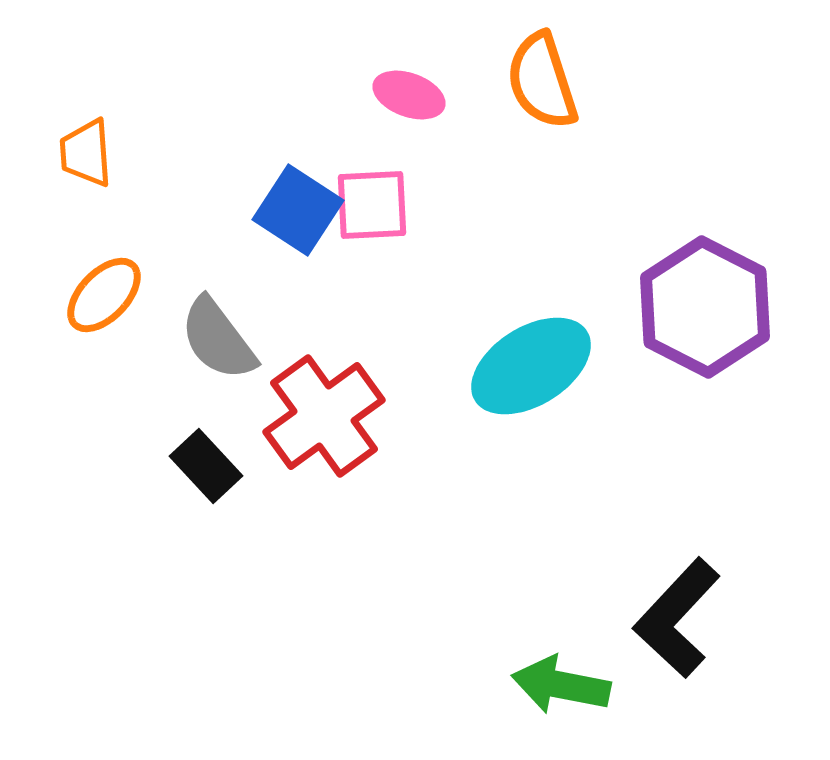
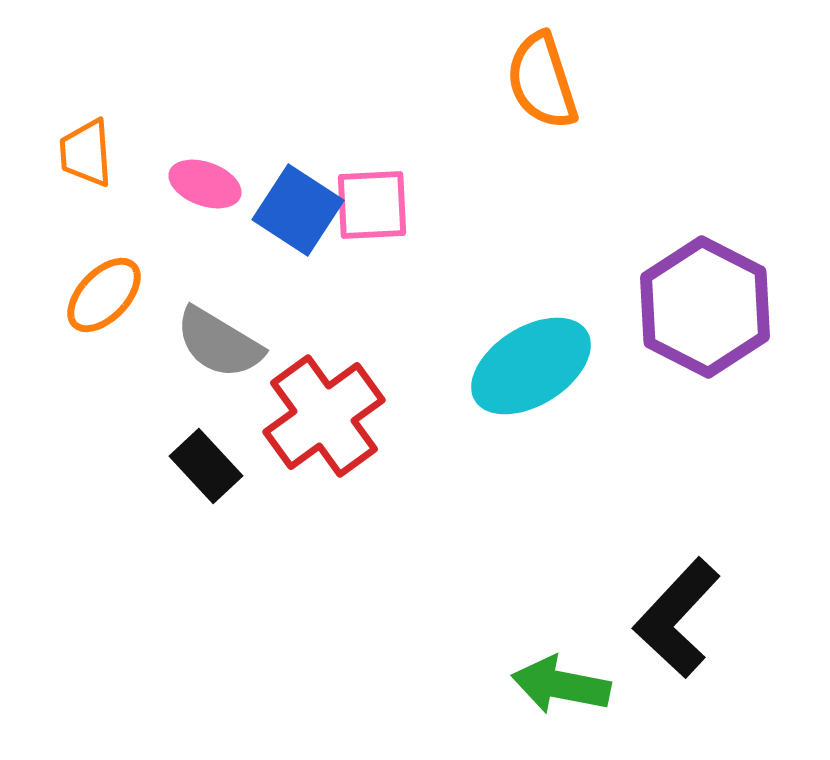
pink ellipse: moved 204 px left, 89 px down
gray semicircle: moved 1 px right, 4 px down; rotated 22 degrees counterclockwise
